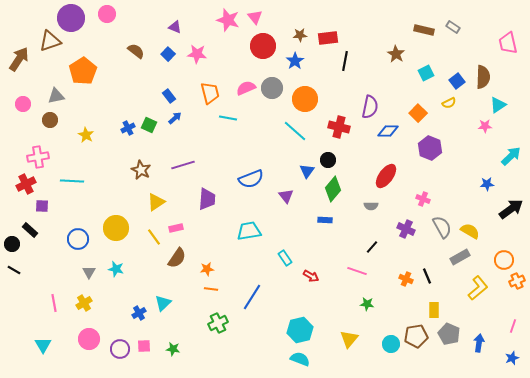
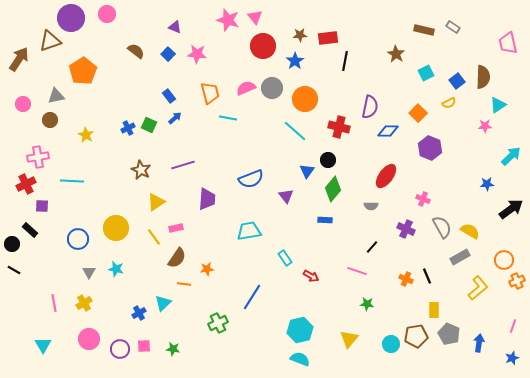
orange line at (211, 289): moved 27 px left, 5 px up
